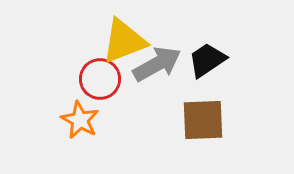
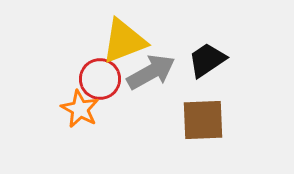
gray arrow: moved 6 px left, 8 px down
orange star: moved 11 px up
